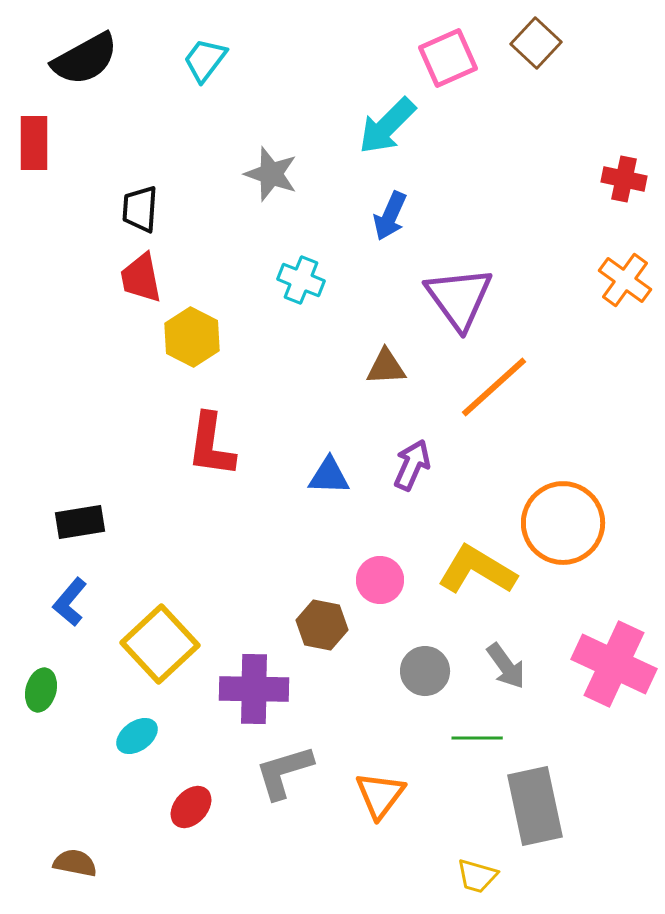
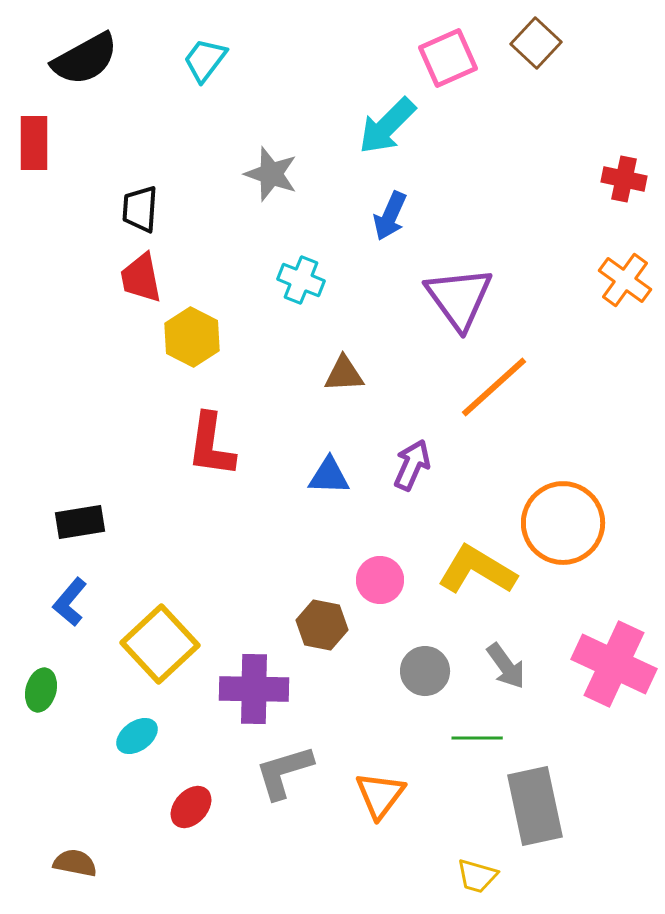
brown triangle: moved 42 px left, 7 px down
